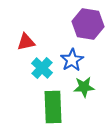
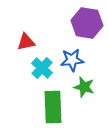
purple hexagon: moved 1 px left, 1 px up
blue star: rotated 25 degrees clockwise
green star: rotated 20 degrees clockwise
